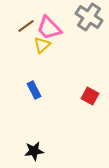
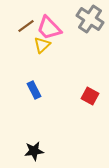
gray cross: moved 1 px right, 2 px down
